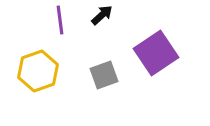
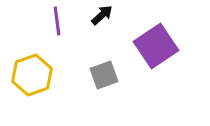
purple line: moved 3 px left, 1 px down
purple square: moved 7 px up
yellow hexagon: moved 6 px left, 4 px down
